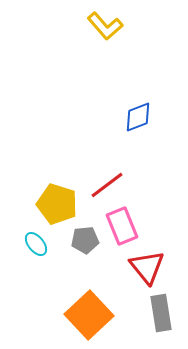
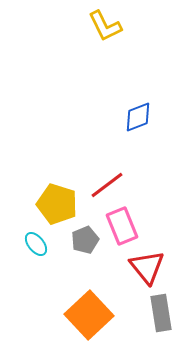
yellow L-shape: rotated 15 degrees clockwise
gray pentagon: rotated 16 degrees counterclockwise
